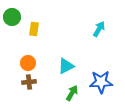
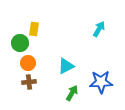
green circle: moved 8 px right, 26 px down
